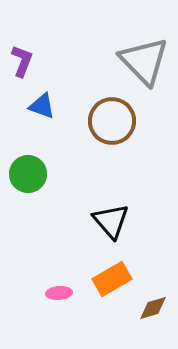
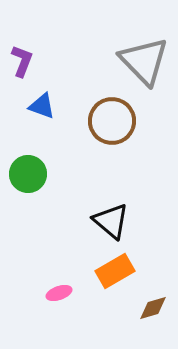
black triangle: rotated 9 degrees counterclockwise
orange rectangle: moved 3 px right, 8 px up
pink ellipse: rotated 15 degrees counterclockwise
